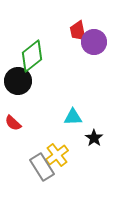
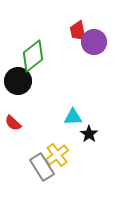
green diamond: moved 1 px right
black star: moved 5 px left, 4 px up
